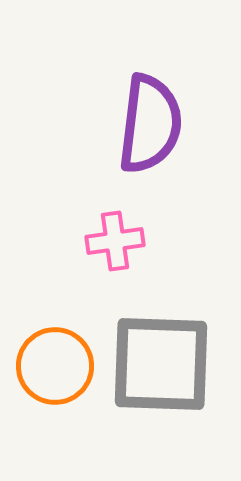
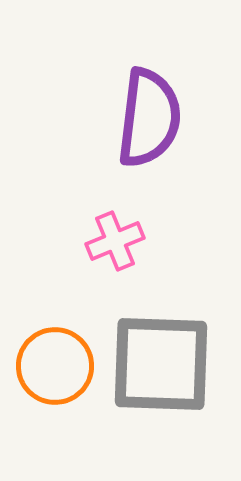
purple semicircle: moved 1 px left, 6 px up
pink cross: rotated 14 degrees counterclockwise
